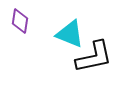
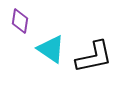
cyan triangle: moved 19 px left, 15 px down; rotated 12 degrees clockwise
